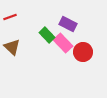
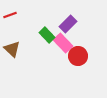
red line: moved 2 px up
purple rectangle: rotated 72 degrees counterclockwise
brown triangle: moved 2 px down
red circle: moved 5 px left, 4 px down
